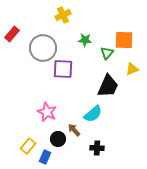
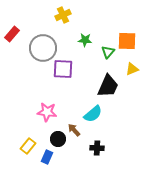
orange square: moved 3 px right, 1 px down
green triangle: moved 1 px right, 1 px up
pink star: rotated 18 degrees counterclockwise
blue rectangle: moved 2 px right
